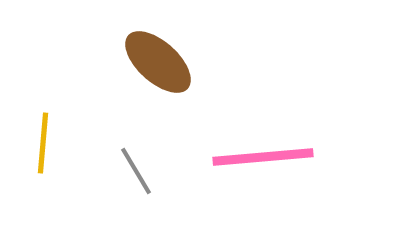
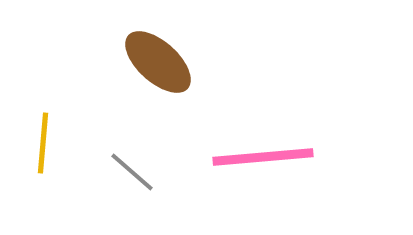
gray line: moved 4 px left, 1 px down; rotated 18 degrees counterclockwise
